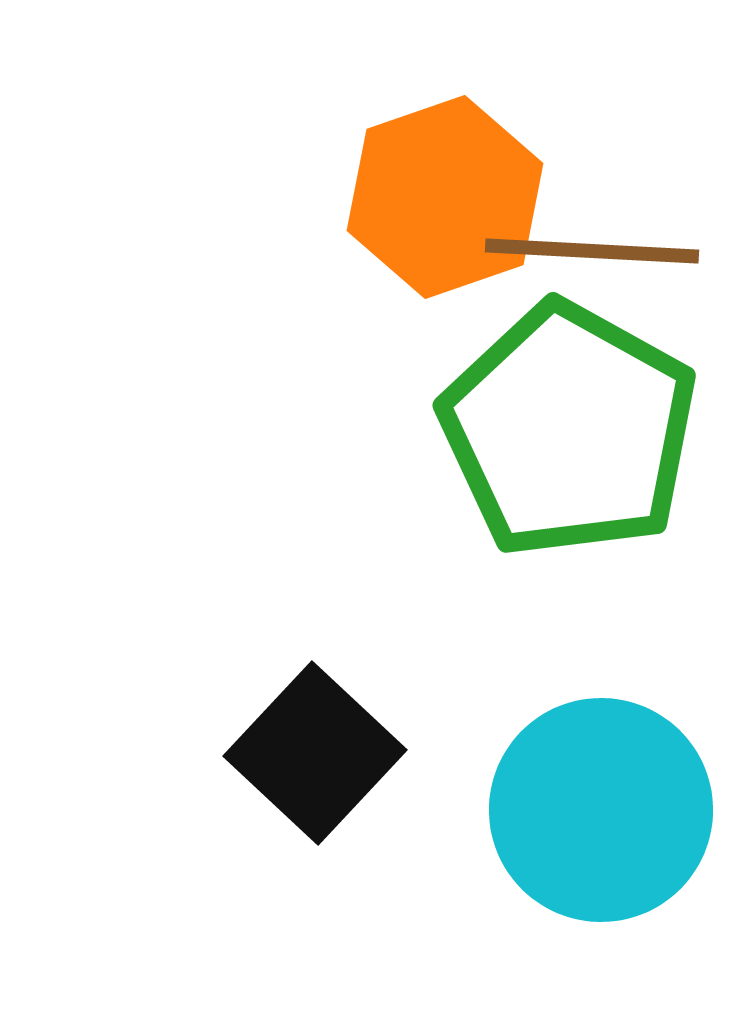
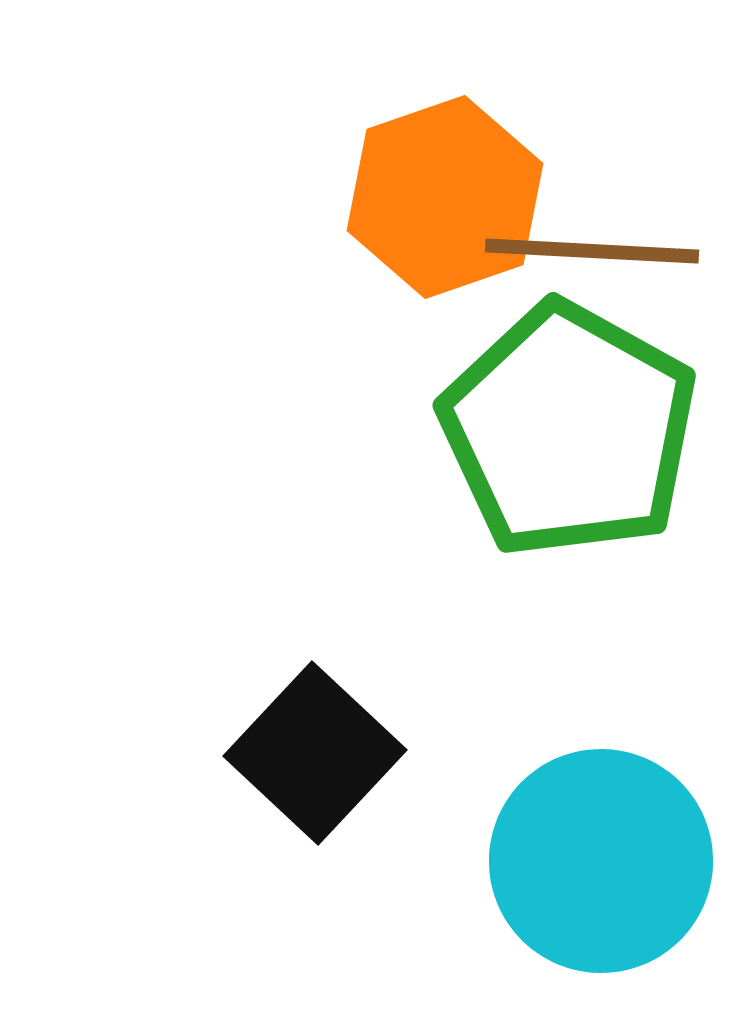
cyan circle: moved 51 px down
